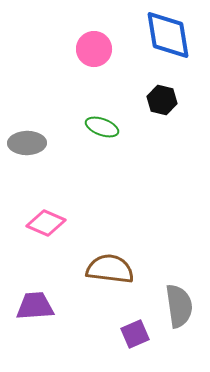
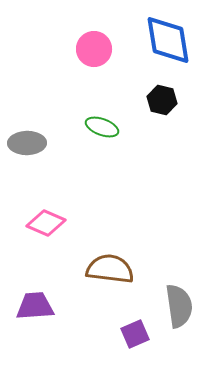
blue diamond: moved 5 px down
